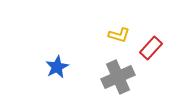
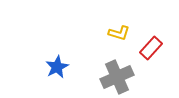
yellow L-shape: moved 2 px up
gray cross: moved 1 px left
